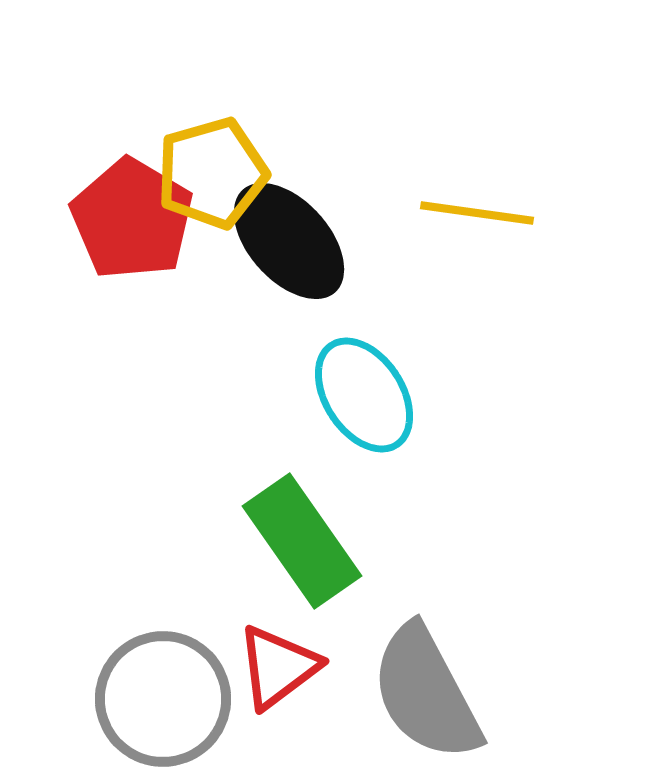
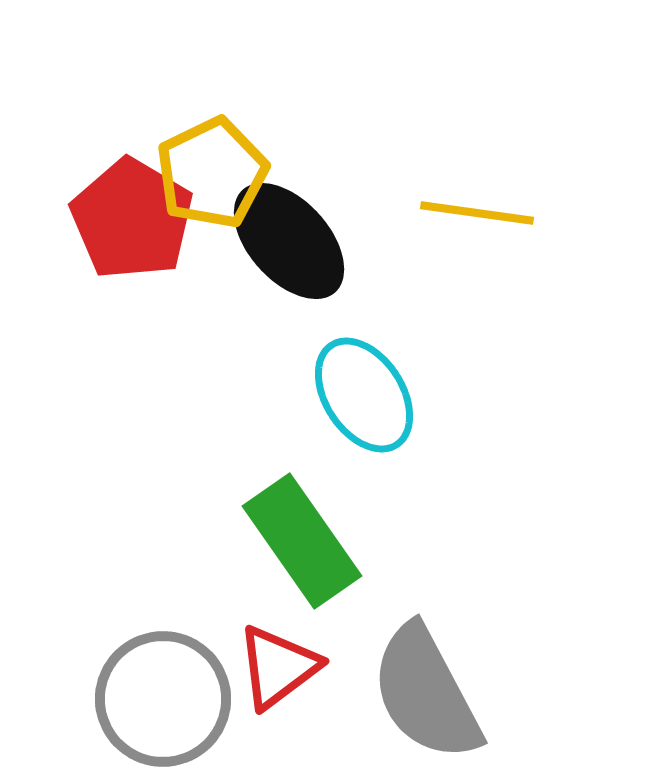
yellow pentagon: rotated 10 degrees counterclockwise
